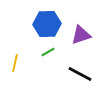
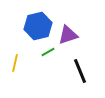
blue hexagon: moved 9 px left, 2 px down; rotated 12 degrees counterclockwise
purple triangle: moved 13 px left
black line: moved 3 px up; rotated 40 degrees clockwise
